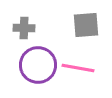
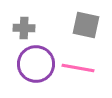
gray square: rotated 16 degrees clockwise
purple circle: moved 2 px left, 1 px up
